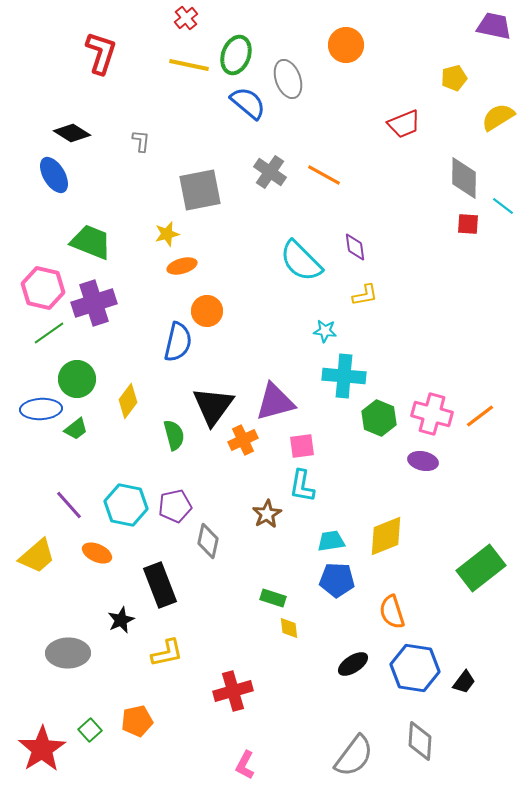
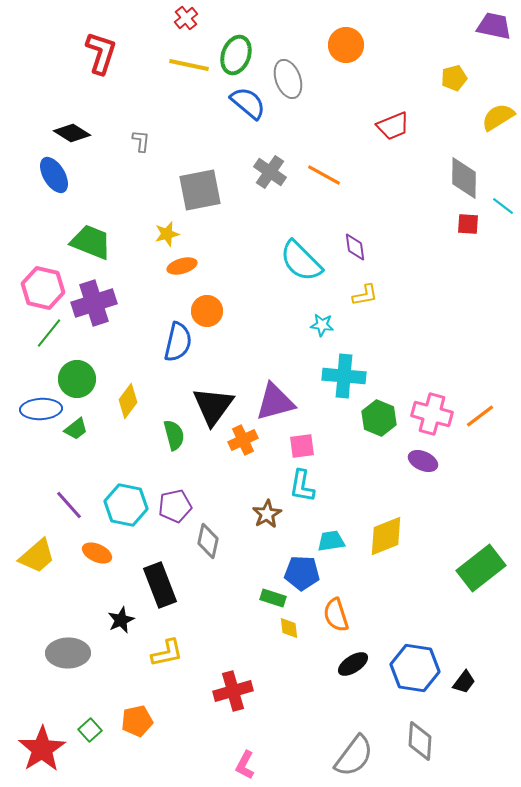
red trapezoid at (404, 124): moved 11 px left, 2 px down
cyan star at (325, 331): moved 3 px left, 6 px up
green line at (49, 333): rotated 16 degrees counterclockwise
purple ellipse at (423, 461): rotated 12 degrees clockwise
blue pentagon at (337, 580): moved 35 px left, 7 px up
orange semicircle at (392, 612): moved 56 px left, 3 px down
